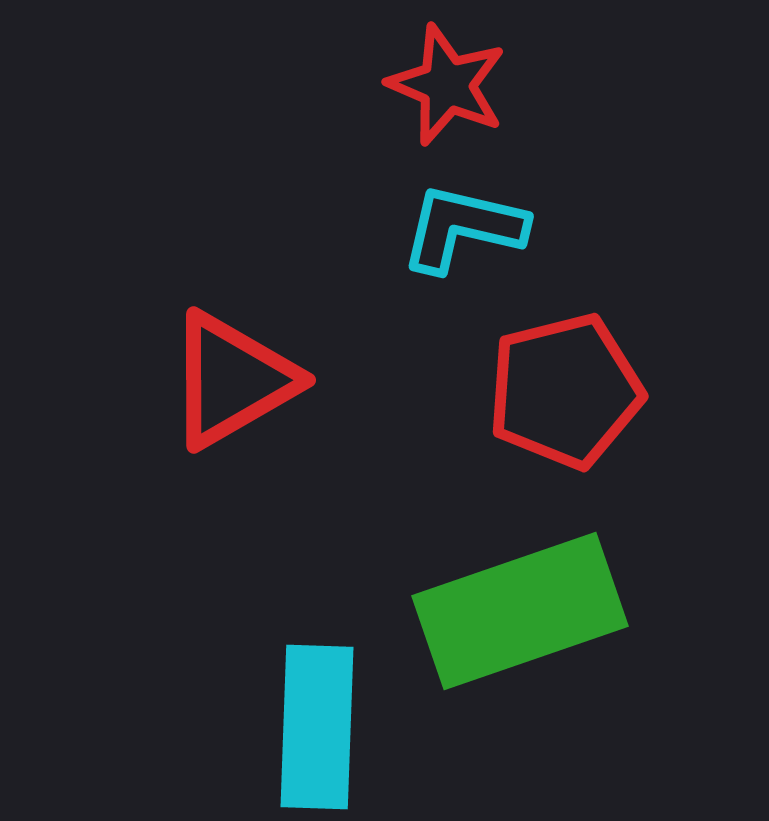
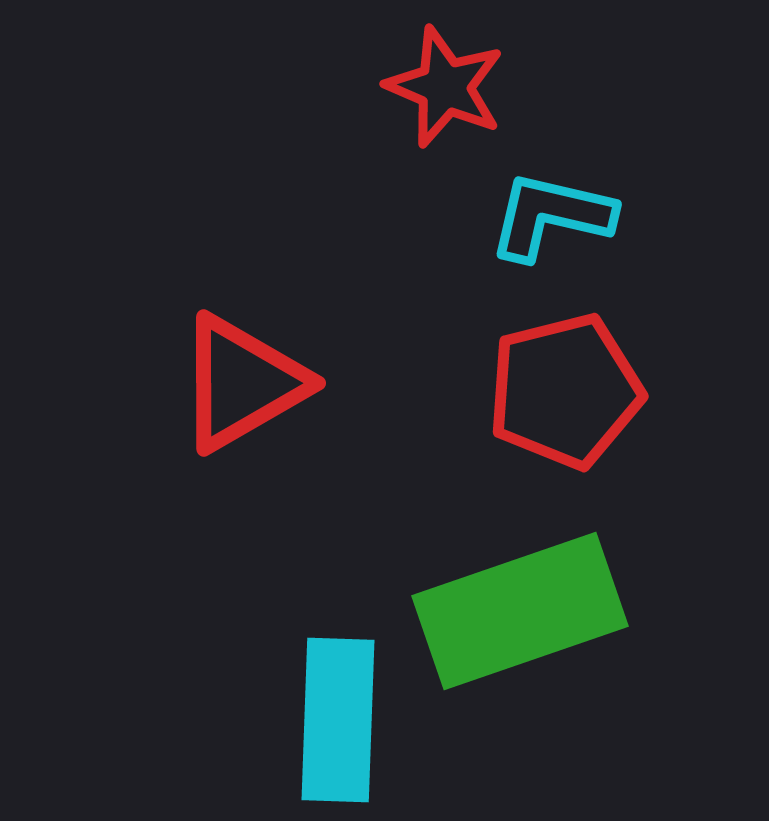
red star: moved 2 px left, 2 px down
cyan L-shape: moved 88 px right, 12 px up
red triangle: moved 10 px right, 3 px down
cyan rectangle: moved 21 px right, 7 px up
